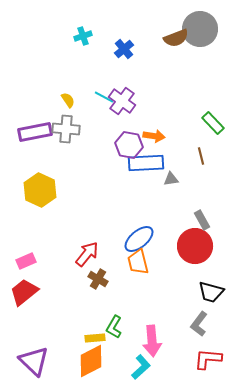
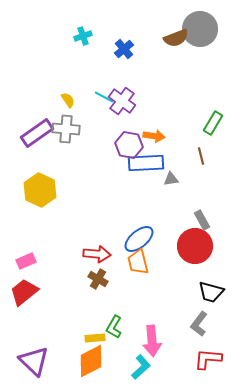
green rectangle: rotated 75 degrees clockwise
purple rectangle: moved 2 px right, 1 px down; rotated 24 degrees counterclockwise
red arrow: moved 10 px right; rotated 56 degrees clockwise
